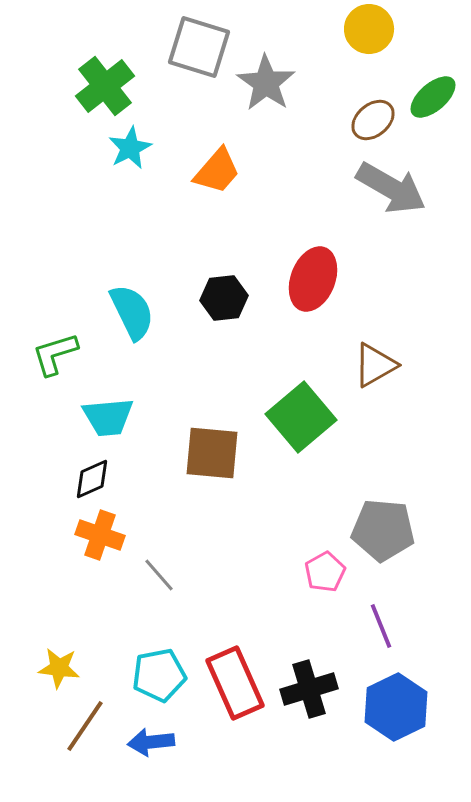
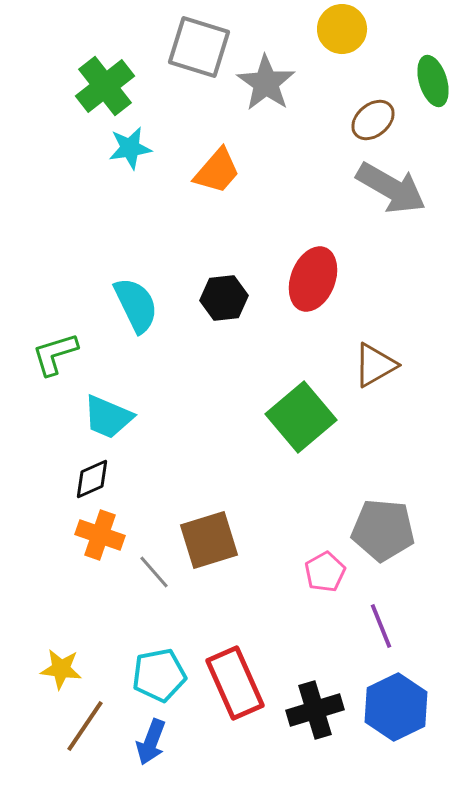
yellow circle: moved 27 px left
green ellipse: moved 16 px up; rotated 66 degrees counterclockwise
cyan star: rotated 18 degrees clockwise
cyan semicircle: moved 4 px right, 7 px up
cyan trapezoid: rotated 28 degrees clockwise
brown square: moved 3 px left, 87 px down; rotated 22 degrees counterclockwise
gray line: moved 5 px left, 3 px up
yellow star: moved 2 px right, 1 px down
black cross: moved 6 px right, 21 px down
blue arrow: rotated 63 degrees counterclockwise
